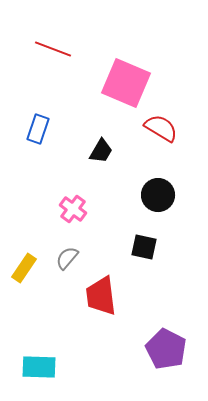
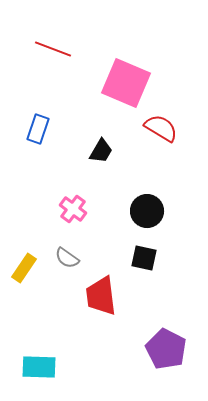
black circle: moved 11 px left, 16 px down
black square: moved 11 px down
gray semicircle: rotated 95 degrees counterclockwise
